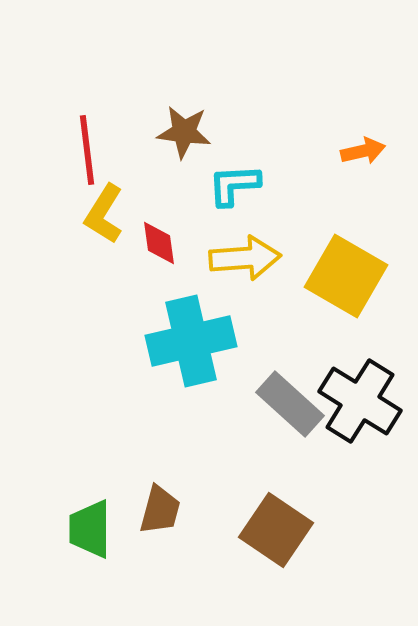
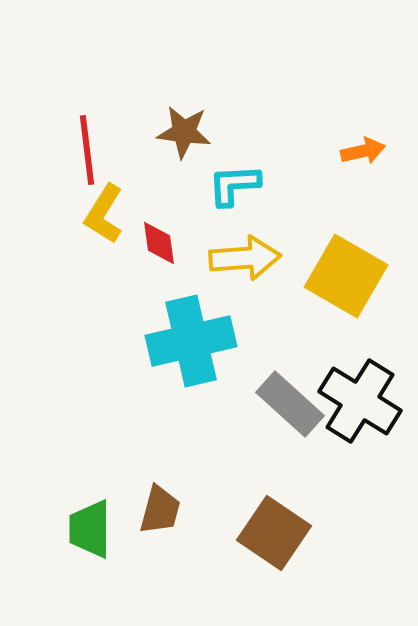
brown square: moved 2 px left, 3 px down
